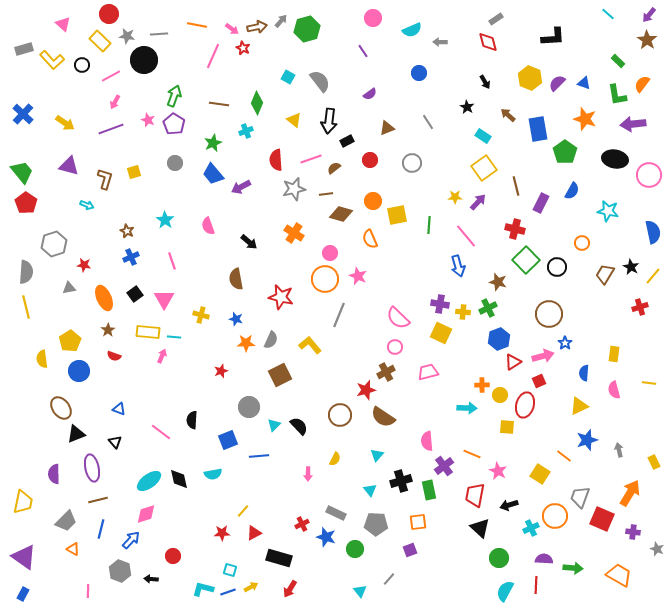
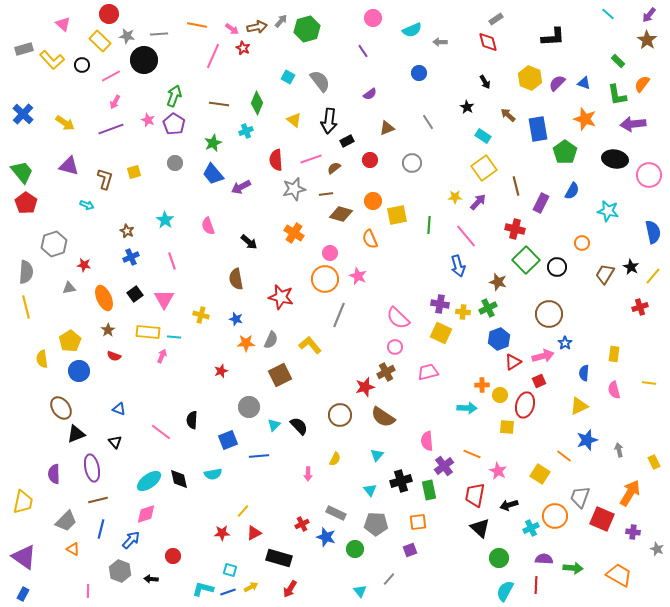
red star at (366, 390): moved 1 px left, 3 px up
